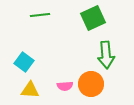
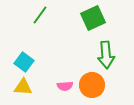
green line: rotated 48 degrees counterclockwise
orange circle: moved 1 px right, 1 px down
yellow triangle: moved 7 px left, 3 px up
